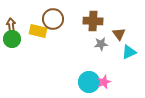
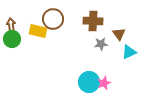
pink star: moved 1 px down
